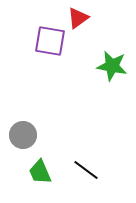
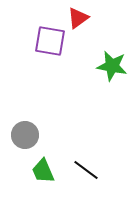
gray circle: moved 2 px right
green trapezoid: moved 3 px right, 1 px up
